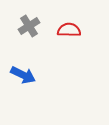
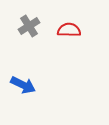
blue arrow: moved 10 px down
